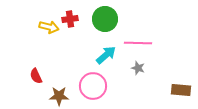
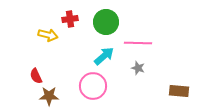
green circle: moved 1 px right, 3 px down
yellow arrow: moved 1 px left, 8 px down
cyan arrow: moved 2 px left, 1 px down
brown rectangle: moved 2 px left, 1 px down
brown star: moved 10 px left
